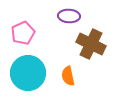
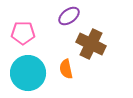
purple ellipse: rotated 40 degrees counterclockwise
pink pentagon: rotated 25 degrees clockwise
orange semicircle: moved 2 px left, 7 px up
